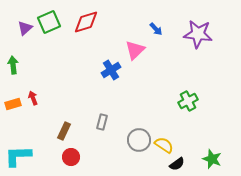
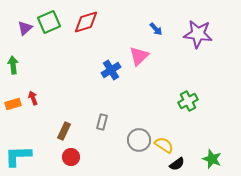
pink triangle: moved 4 px right, 6 px down
